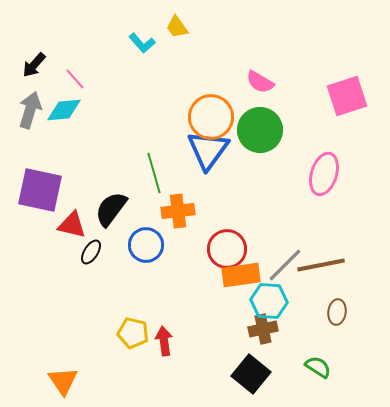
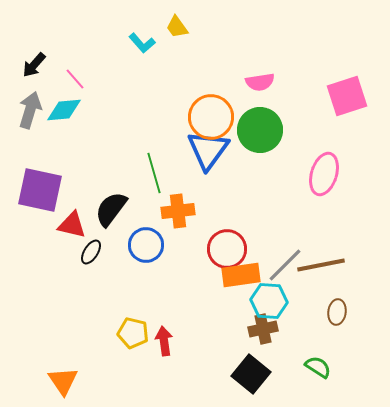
pink semicircle: rotated 40 degrees counterclockwise
